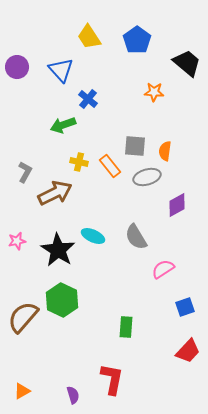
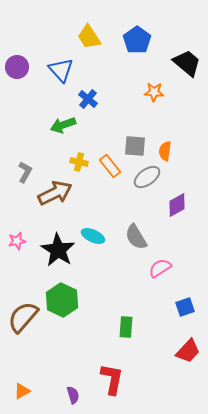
gray ellipse: rotated 20 degrees counterclockwise
pink semicircle: moved 3 px left, 1 px up
